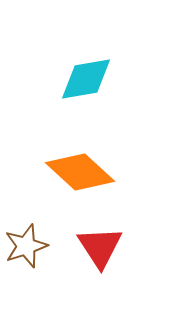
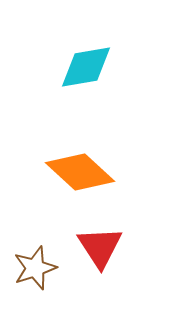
cyan diamond: moved 12 px up
brown star: moved 9 px right, 22 px down
